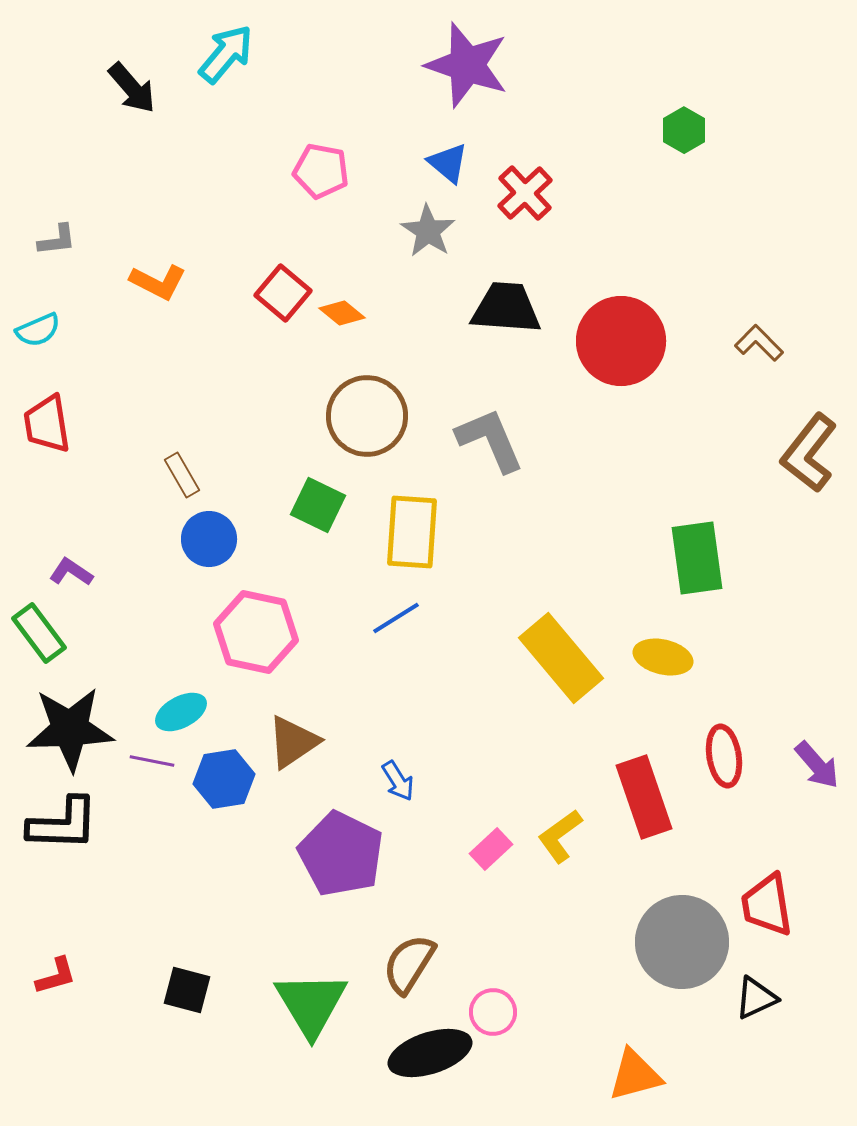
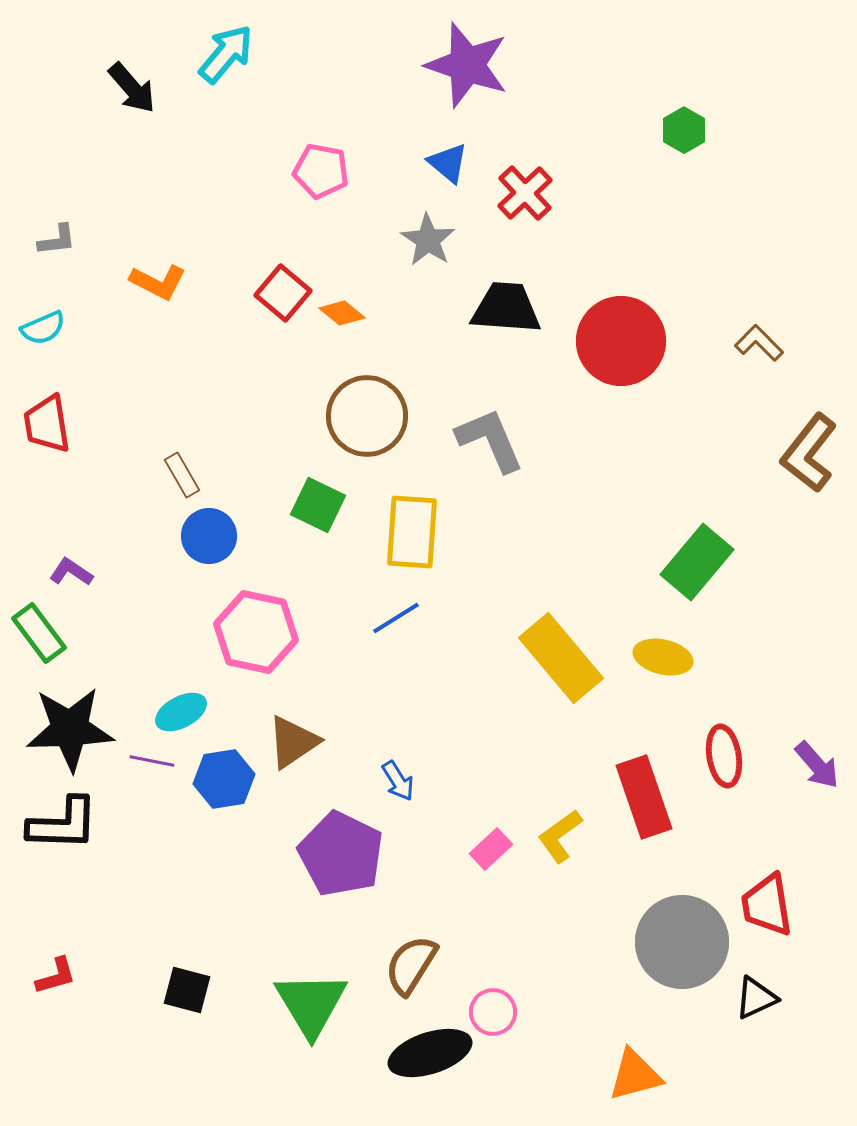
gray star at (428, 231): moved 9 px down
cyan semicircle at (38, 330): moved 5 px right, 2 px up
blue circle at (209, 539): moved 3 px up
green rectangle at (697, 558): moved 4 px down; rotated 48 degrees clockwise
brown semicircle at (409, 964): moved 2 px right, 1 px down
